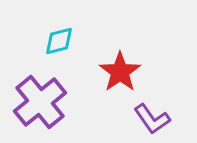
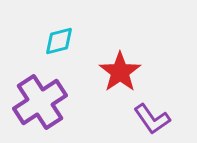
purple cross: rotated 6 degrees clockwise
